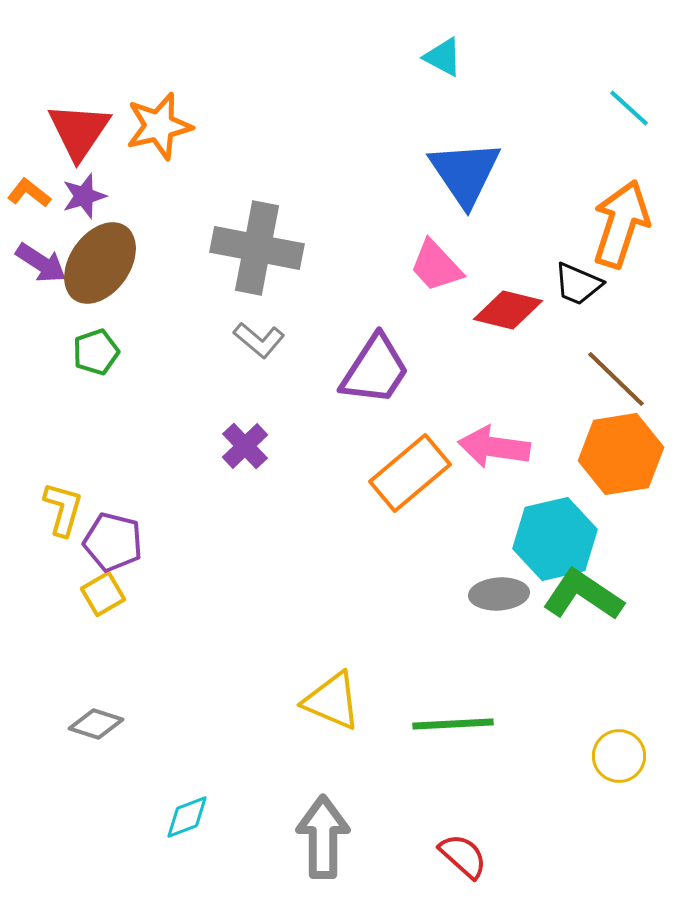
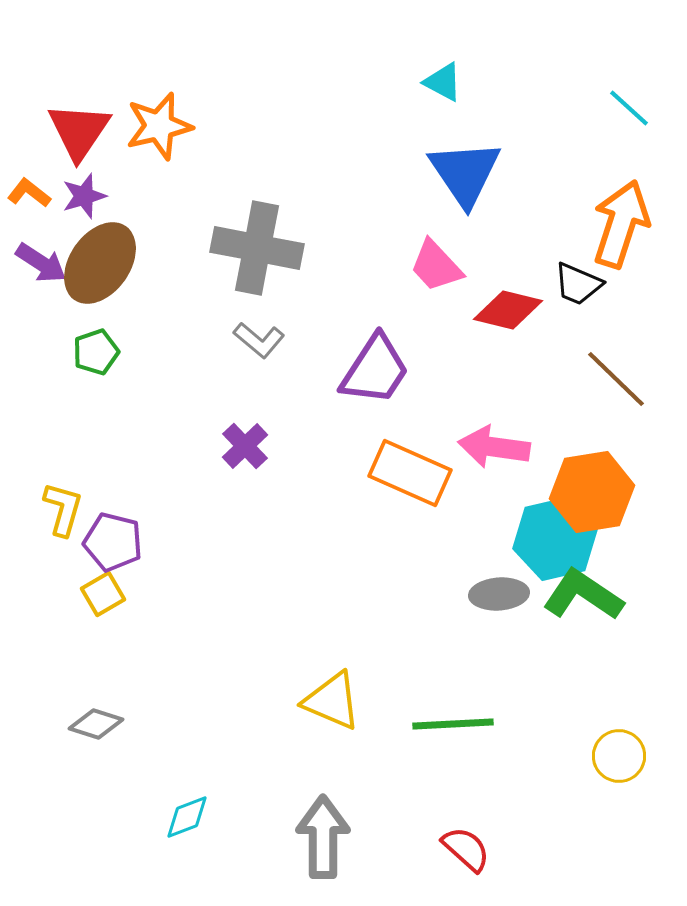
cyan triangle: moved 25 px down
orange hexagon: moved 29 px left, 38 px down
orange rectangle: rotated 64 degrees clockwise
red semicircle: moved 3 px right, 7 px up
